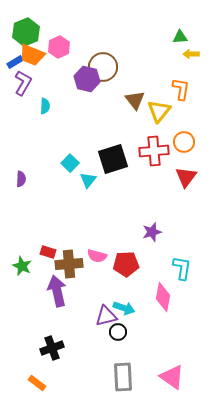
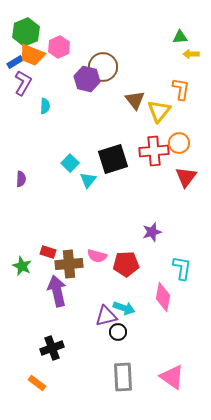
orange circle: moved 5 px left, 1 px down
